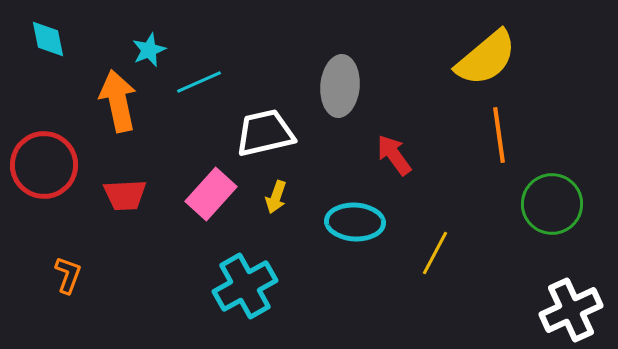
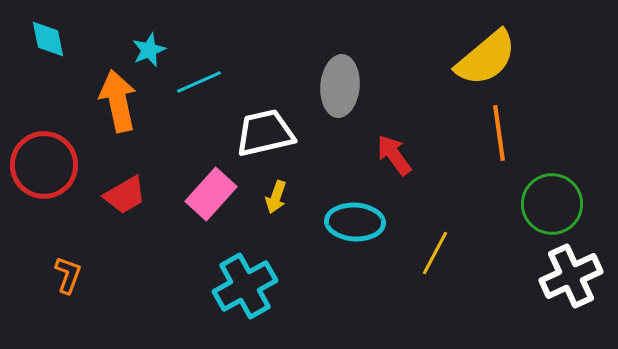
orange line: moved 2 px up
red trapezoid: rotated 27 degrees counterclockwise
white cross: moved 34 px up
